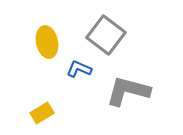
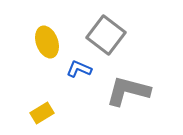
yellow ellipse: rotated 8 degrees counterclockwise
